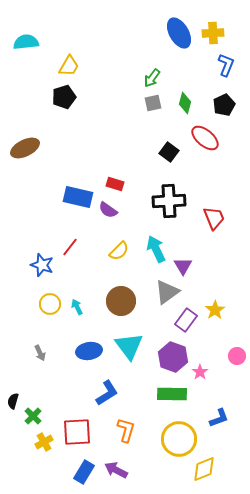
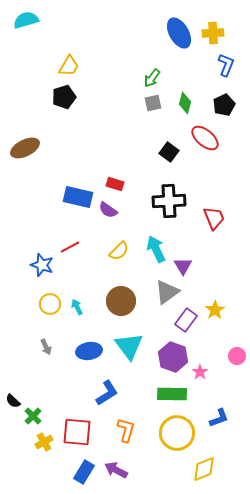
cyan semicircle at (26, 42): moved 22 px up; rotated 10 degrees counterclockwise
red line at (70, 247): rotated 24 degrees clockwise
gray arrow at (40, 353): moved 6 px right, 6 px up
black semicircle at (13, 401): rotated 63 degrees counterclockwise
red square at (77, 432): rotated 8 degrees clockwise
yellow circle at (179, 439): moved 2 px left, 6 px up
